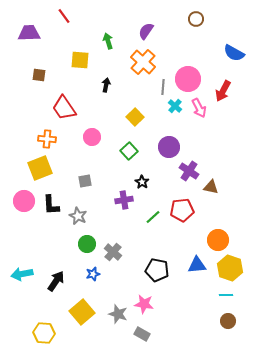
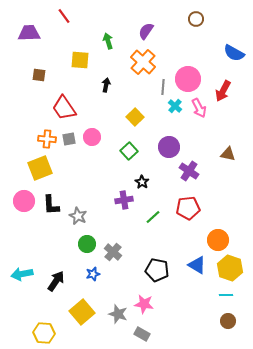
gray square at (85, 181): moved 16 px left, 42 px up
brown triangle at (211, 187): moved 17 px right, 33 px up
red pentagon at (182, 210): moved 6 px right, 2 px up
blue triangle at (197, 265): rotated 36 degrees clockwise
